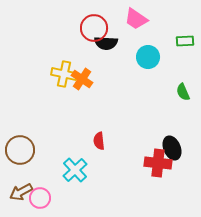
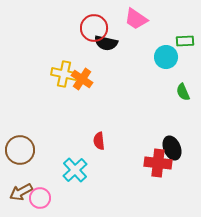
black semicircle: rotated 10 degrees clockwise
cyan circle: moved 18 px right
